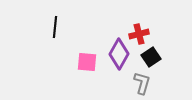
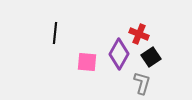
black line: moved 6 px down
red cross: rotated 36 degrees clockwise
